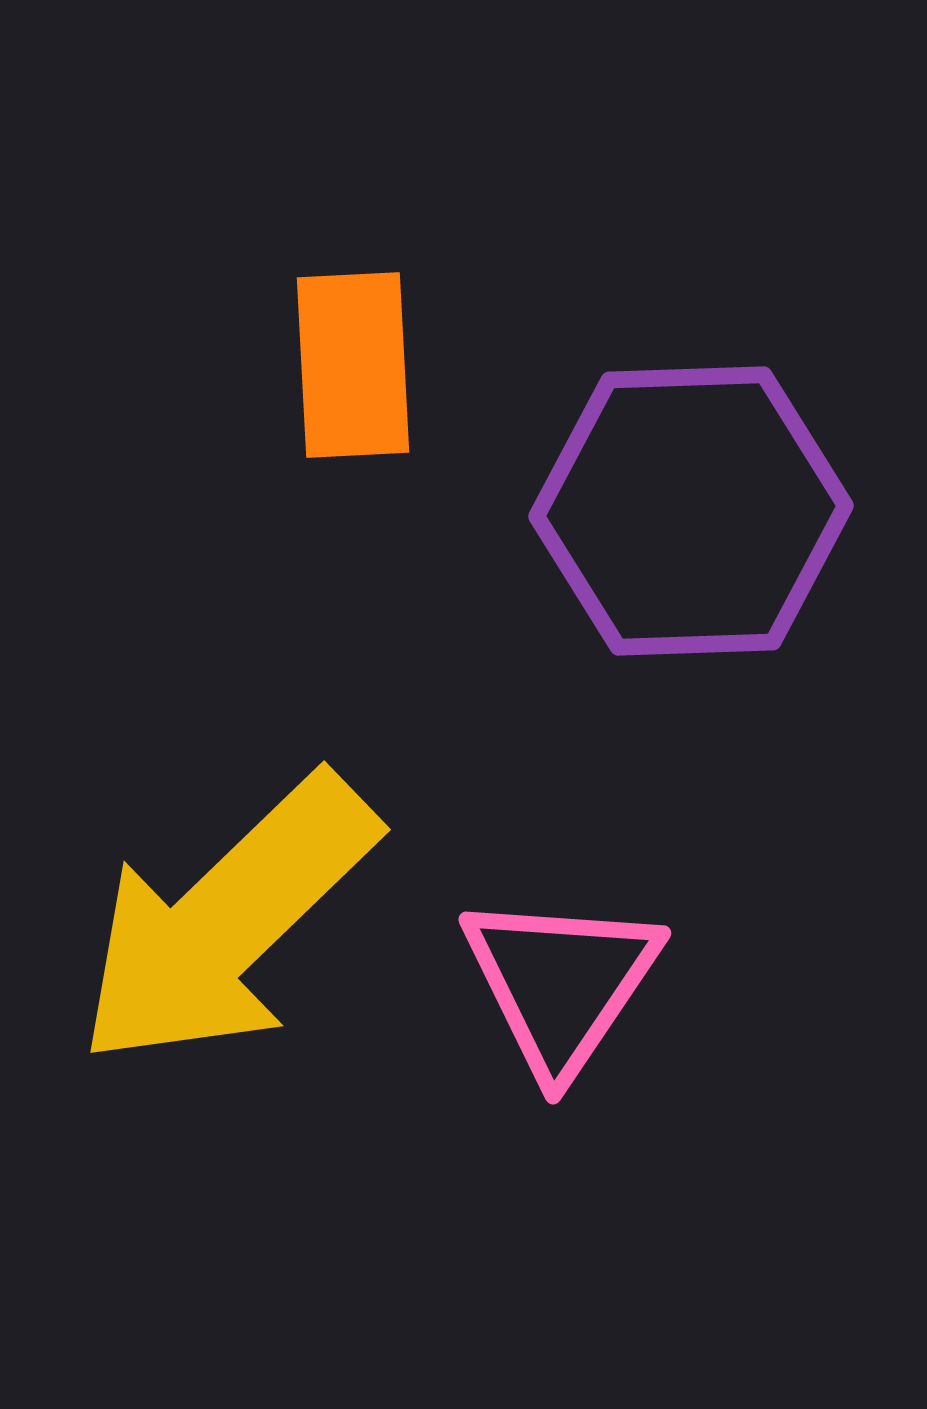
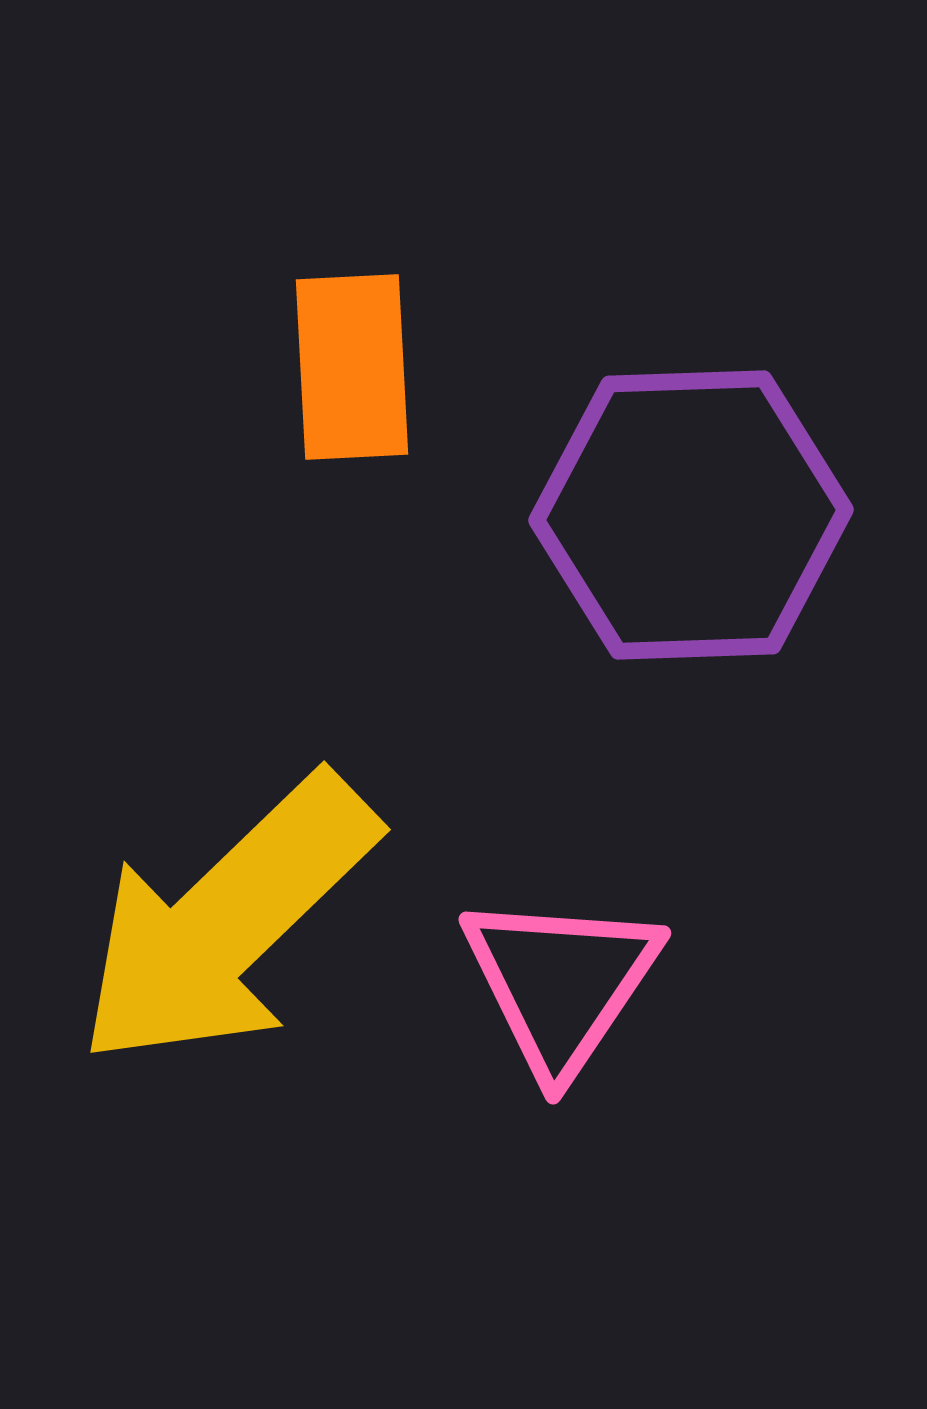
orange rectangle: moved 1 px left, 2 px down
purple hexagon: moved 4 px down
